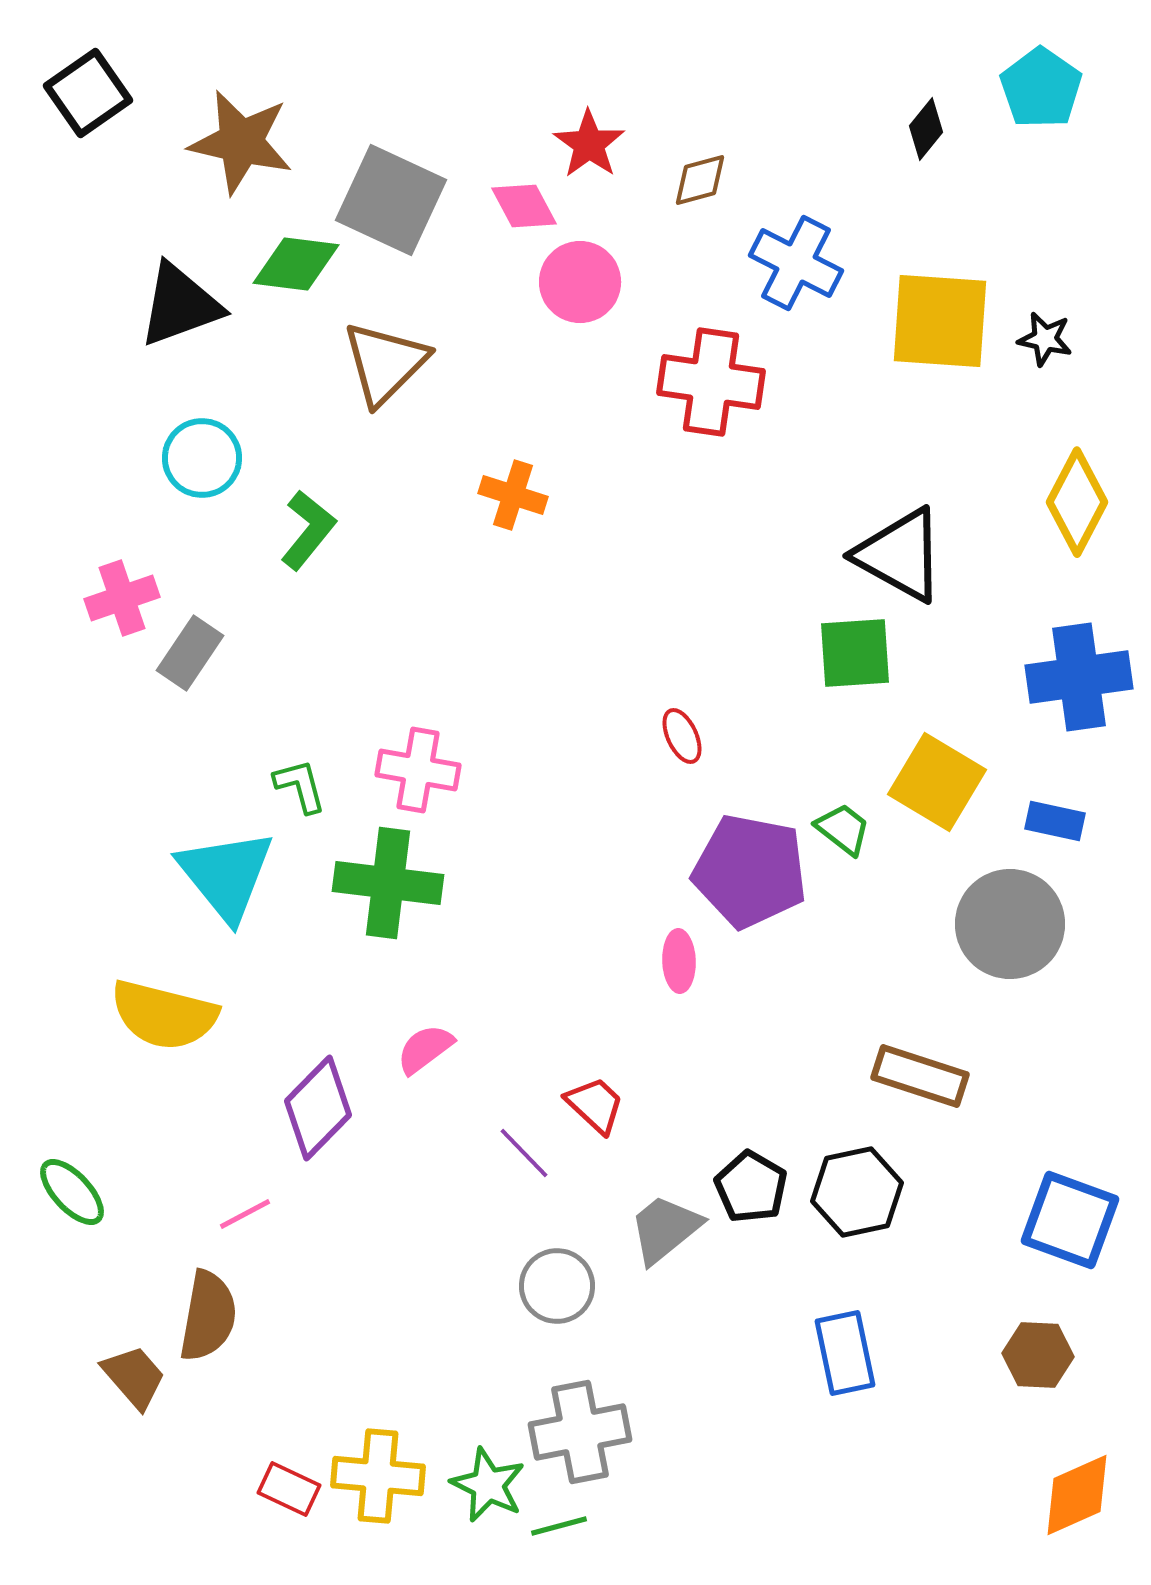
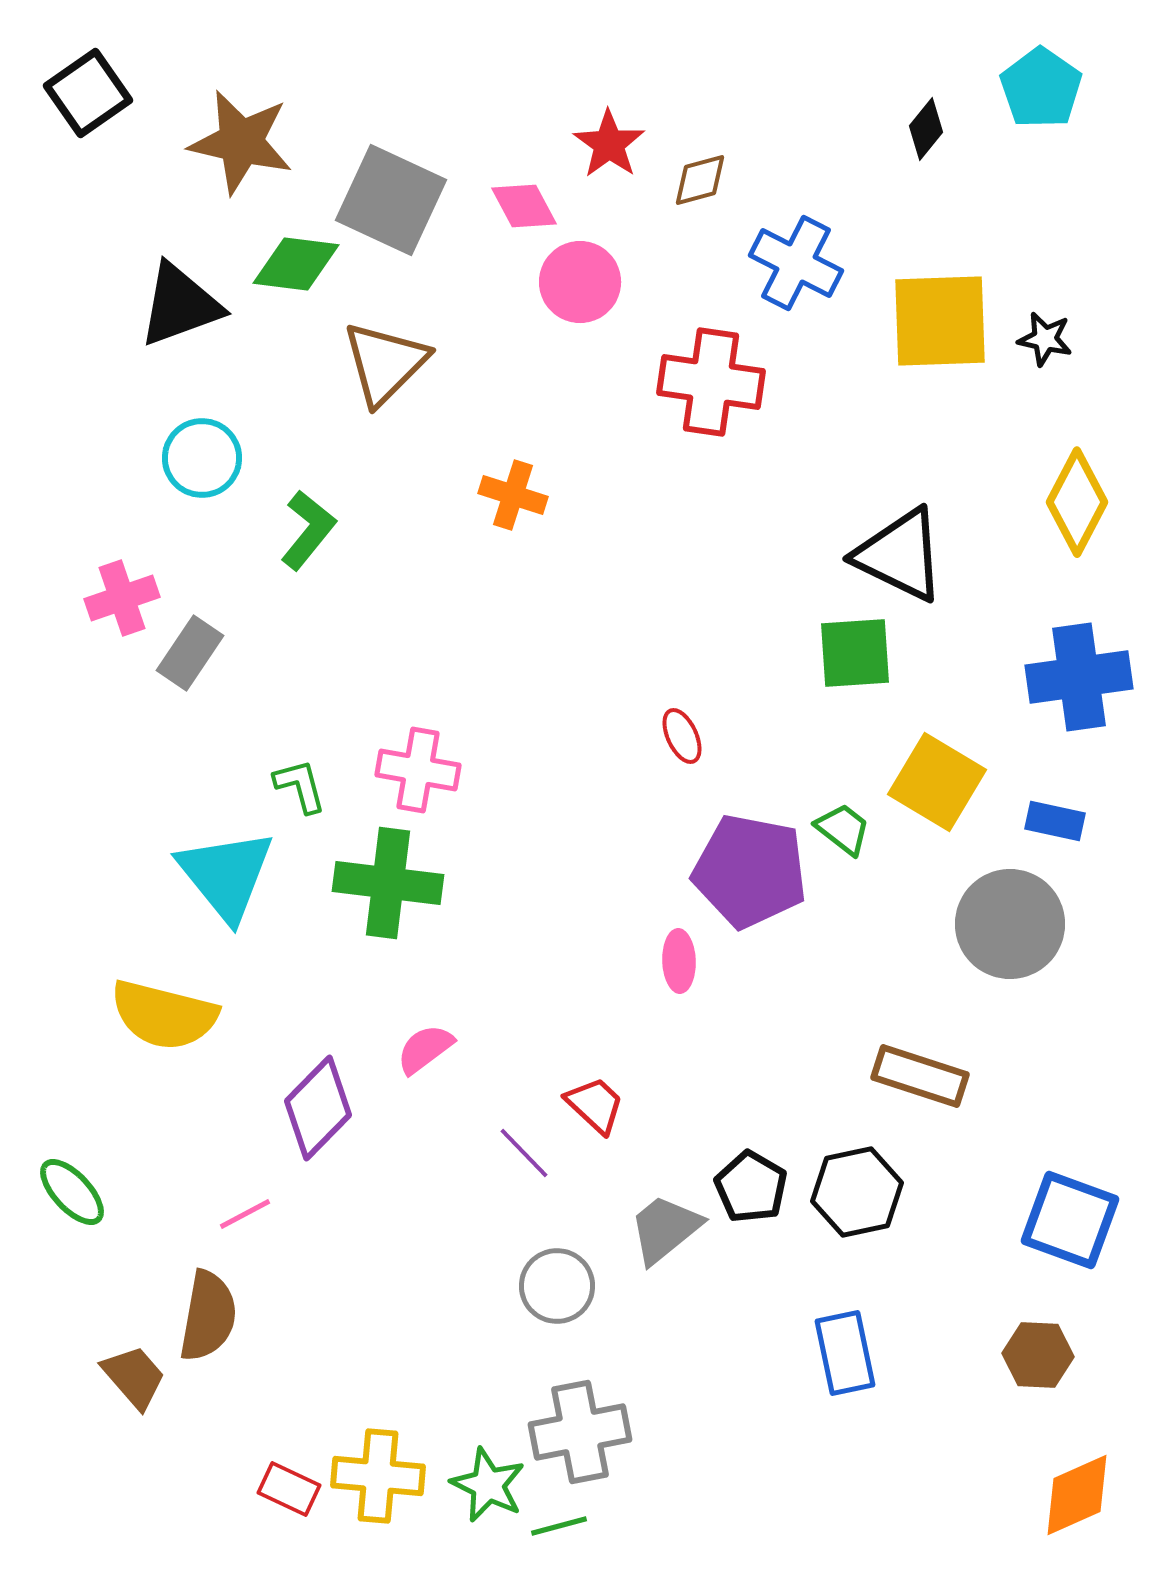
red star at (589, 144): moved 20 px right
yellow square at (940, 321): rotated 6 degrees counterclockwise
black triangle at (900, 555): rotated 3 degrees counterclockwise
